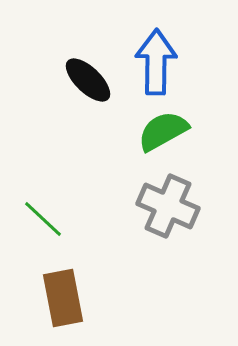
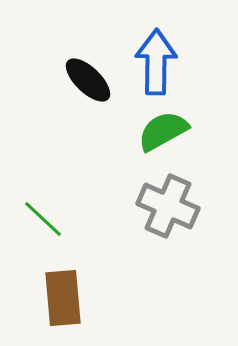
brown rectangle: rotated 6 degrees clockwise
